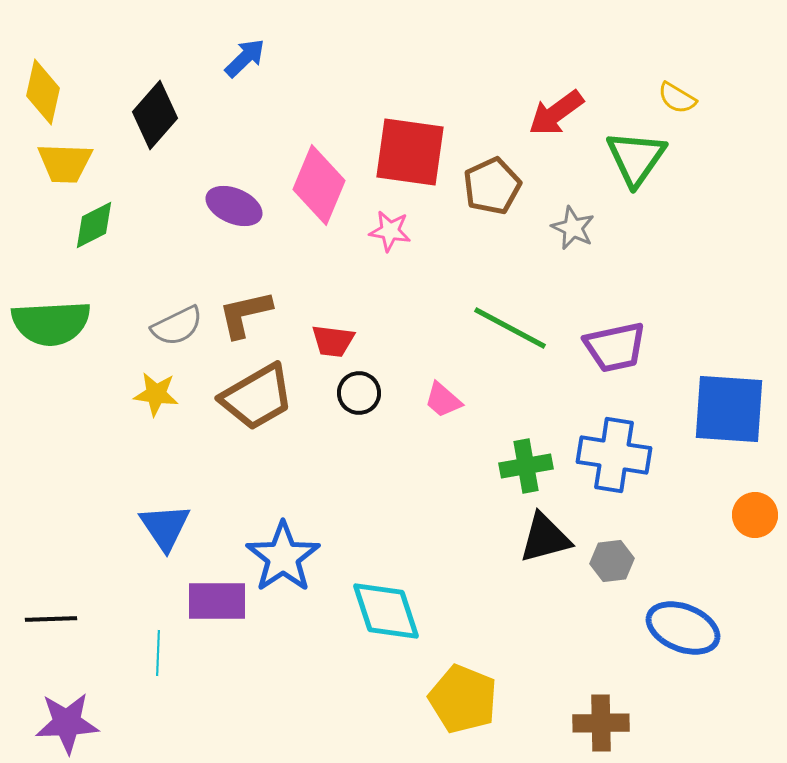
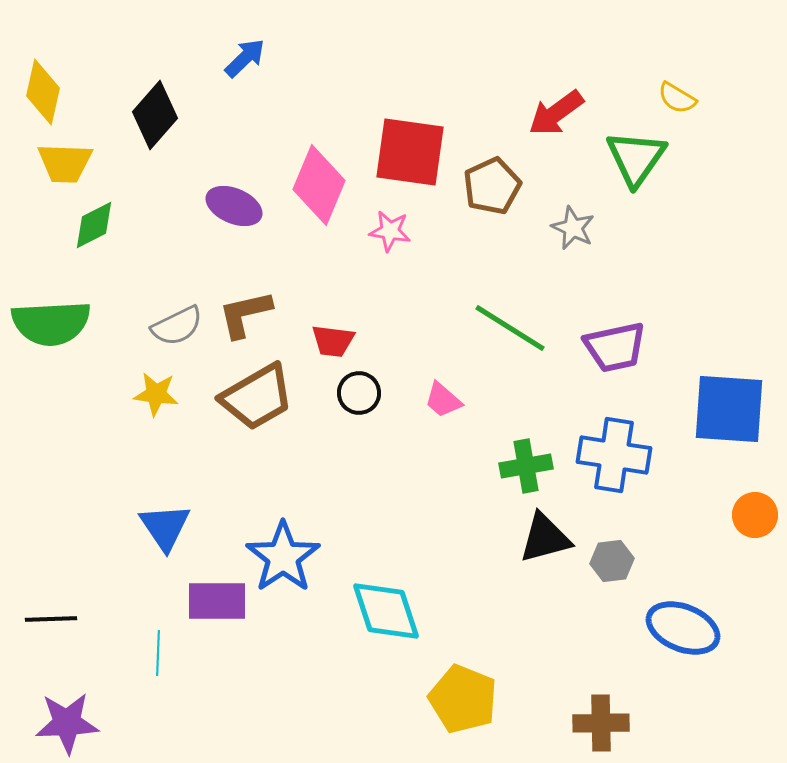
green line: rotated 4 degrees clockwise
